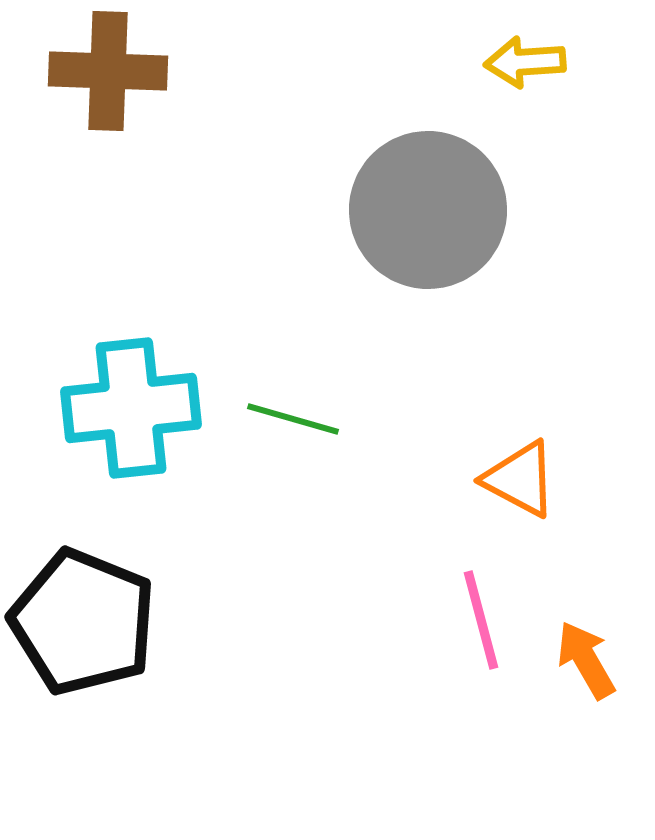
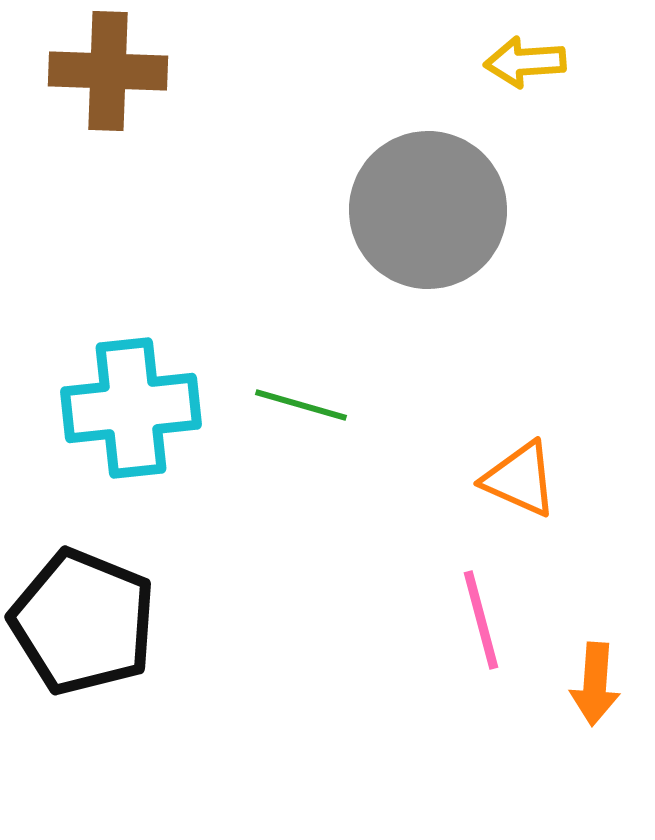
green line: moved 8 px right, 14 px up
orange triangle: rotated 4 degrees counterclockwise
orange arrow: moved 9 px right, 24 px down; rotated 146 degrees counterclockwise
